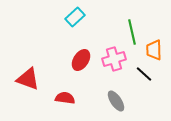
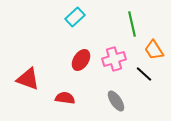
green line: moved 8 px up
orange trapezoid: rotated 30 degrees counterclockwise
